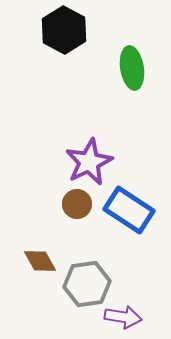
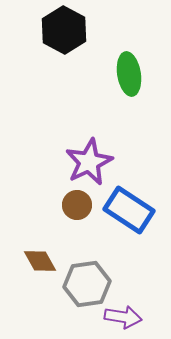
green ellipse: moved 3 px left, 6 px down
brown circle: moved 1 px down
